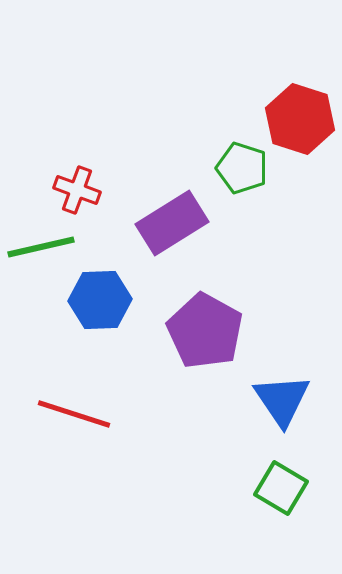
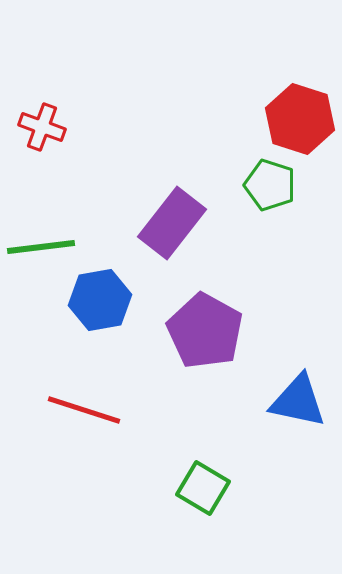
green pentagon: moved 28 px right, 17 px down
red cross: moved 35 px left, 63 px up
purple rectangle: rotated 20 degrees counterclockwise
green line: rotated 6 degrees clockwise
blue hexagon: rotated 8 degrees counterclockwise
blue triangle: moved 16 px right, 1 px down; rotated 44 degrees counterclockwise
red line: moved 10 px right, 4 px up
green square: moved 78 px left
